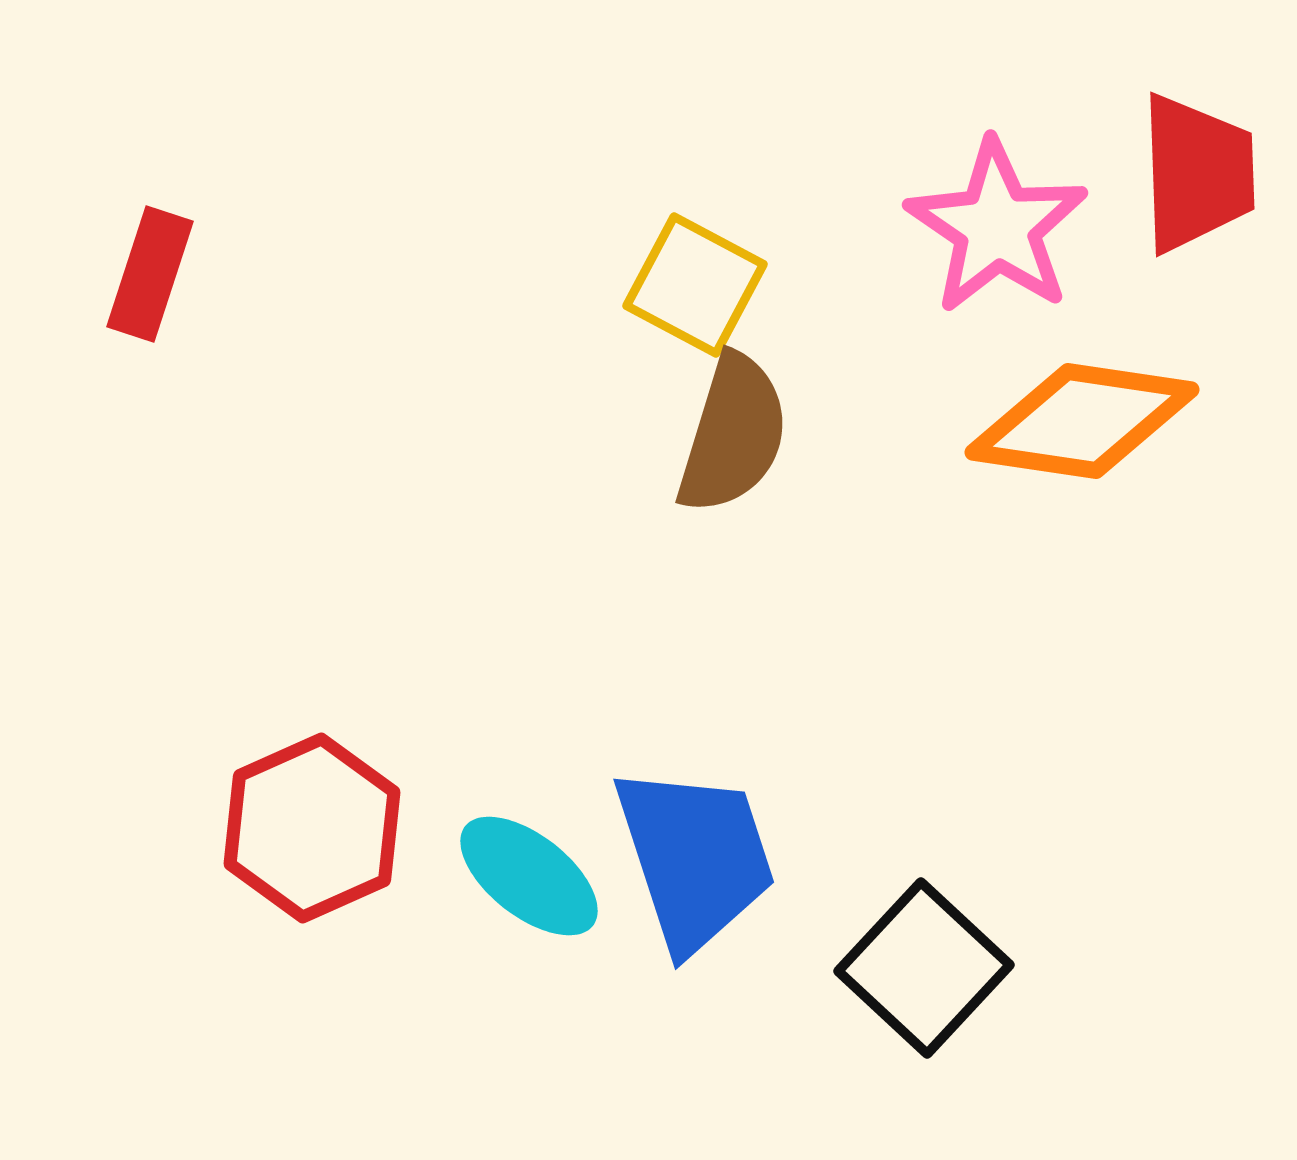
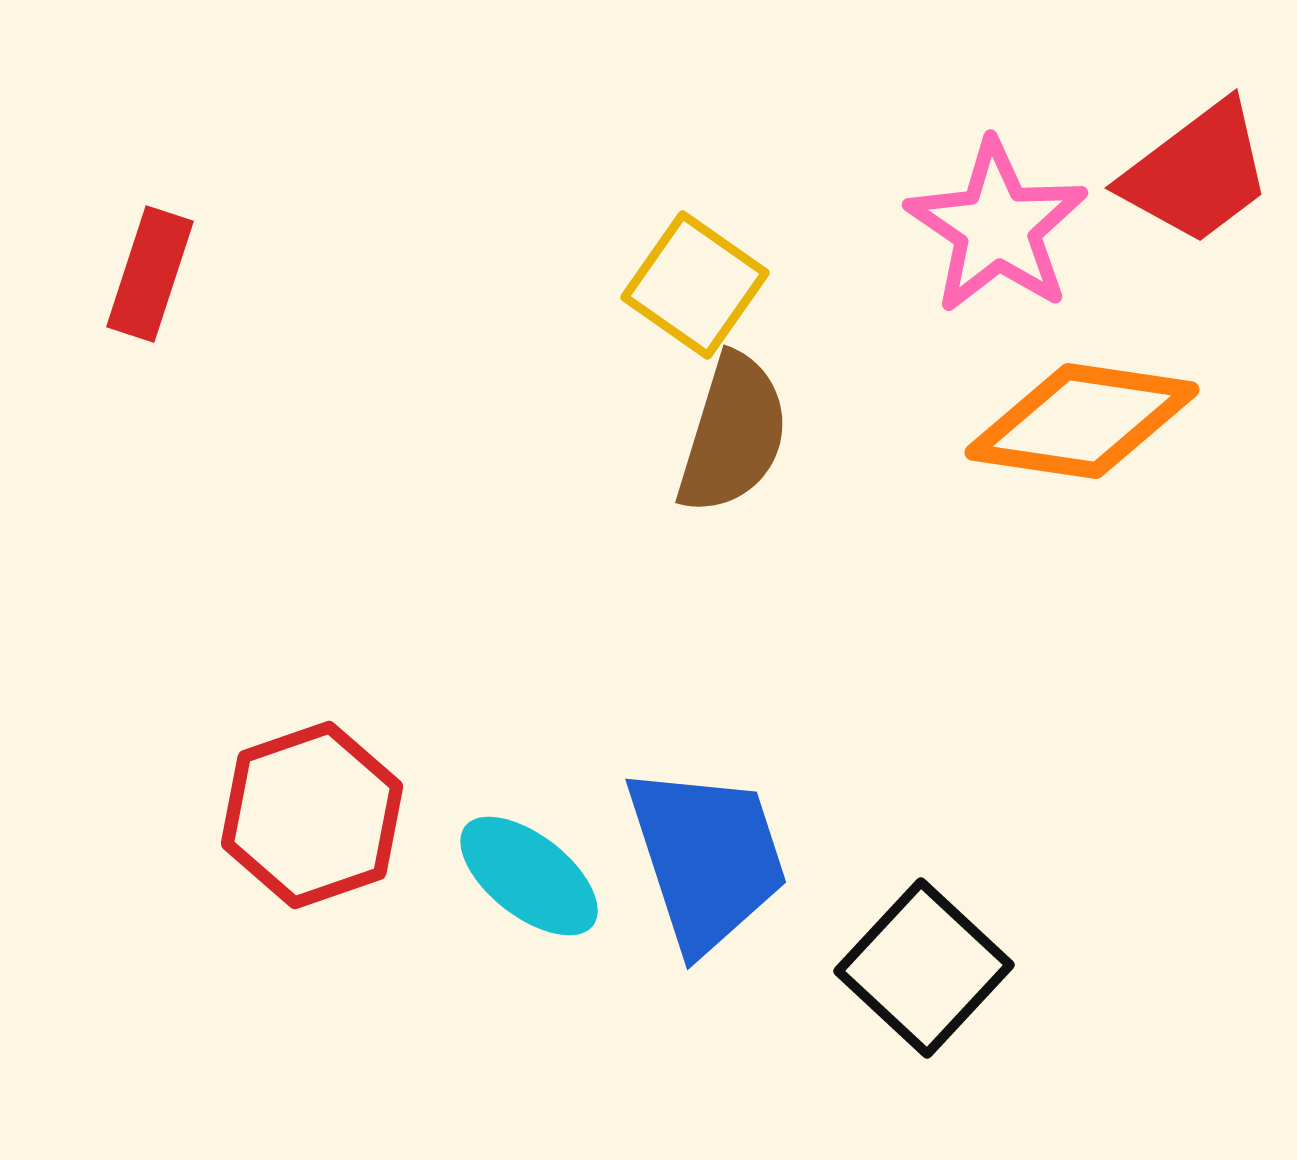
red trapezoid: rotated 55 degrees clockwise
yellow square: rotated 7 degrees clockwise
red hexagon: moved 13 px up; rotated 5 degrees clockwise
blue trapezoid: moved 12 px right
